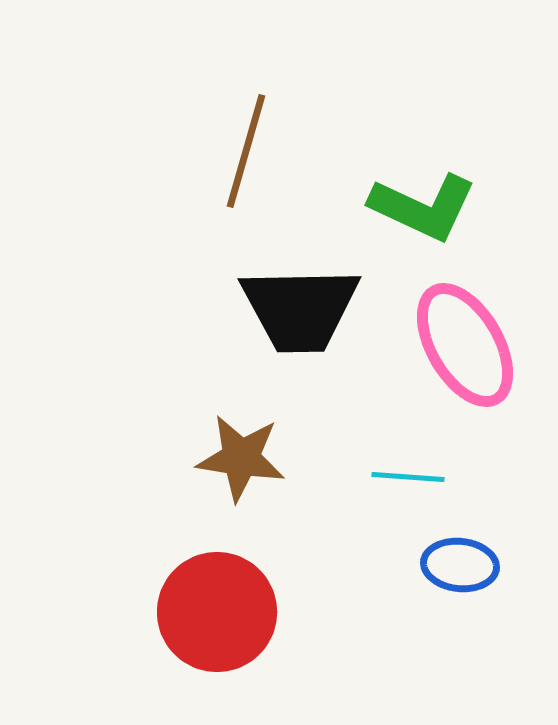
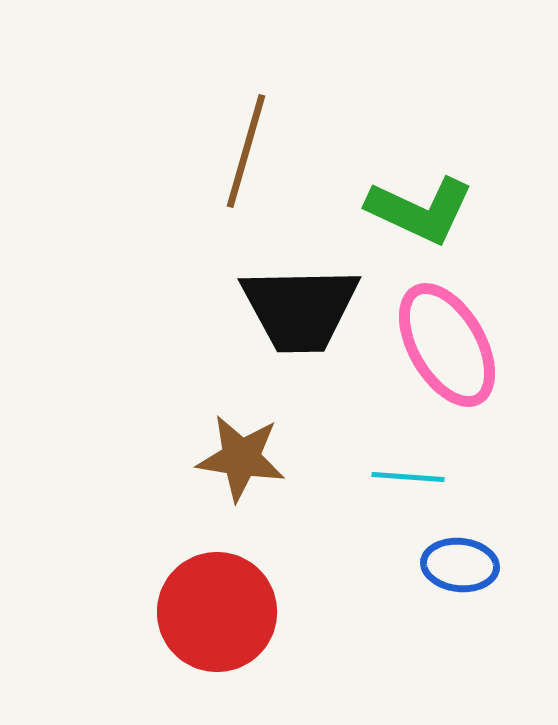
green L-shape: moved 3 px left, 3 px down
pink ellipse: moved 18 px left
